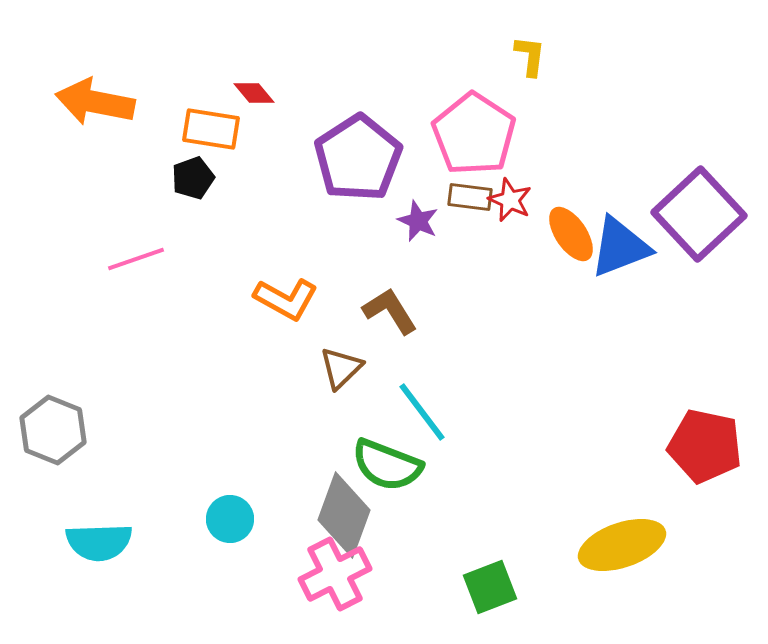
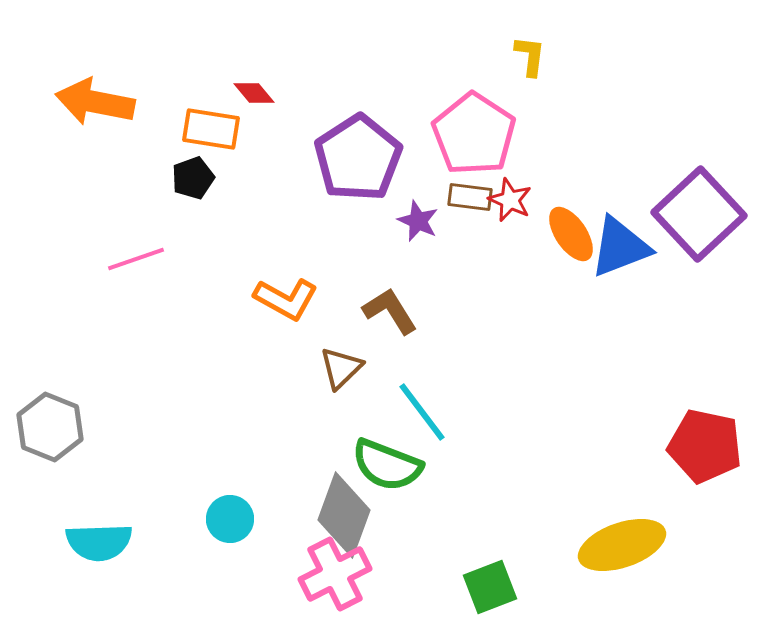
gray hexagon: moved 3 px left, 3 px up
